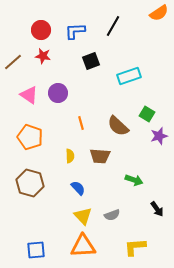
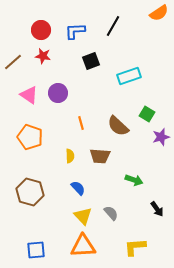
purple star: moved 2 px right, 1 px down
brown hexagon: moved 9 px down
gray semicircle: moved 1 px left, 2 px up; rotated 112 degrees counterclockwise
